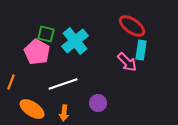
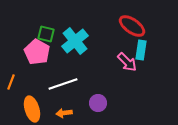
orange ellipse: rotated 40 degrees clockwise
orange arrow: rotated 77 degrees clockwise
